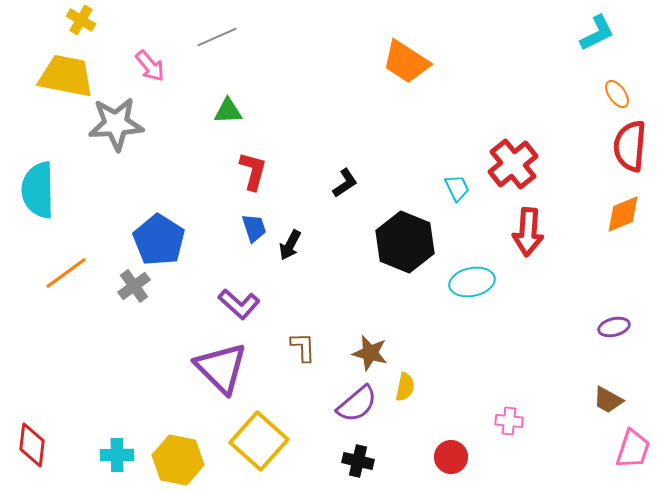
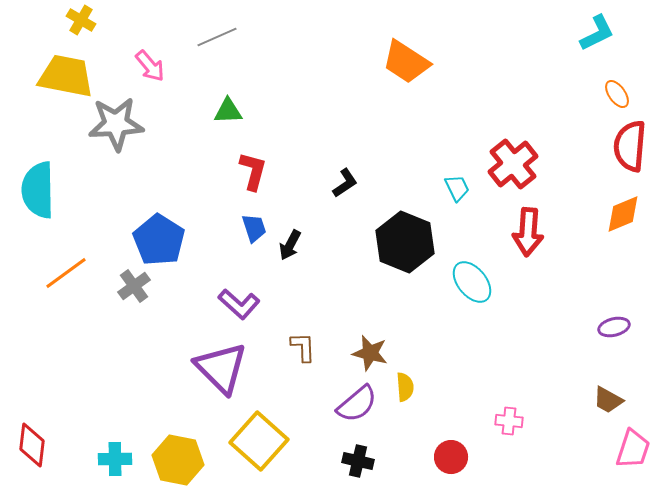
cyan ellipse: rotated 63 degrees clockwise
yellow semicircle: rotated 16 degrees counterclockwise
cyan cross: moved 2 px left, 4 px down
